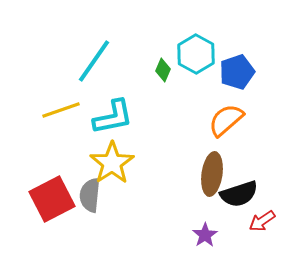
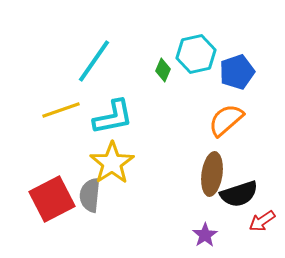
cyan hexagon: rotated 18 degrees clockwise
